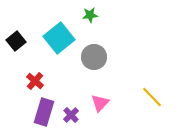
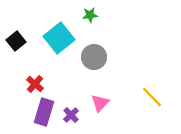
red cross: moved 3 px down
